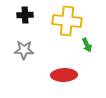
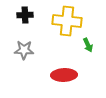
green arrow: moved 1 px right
